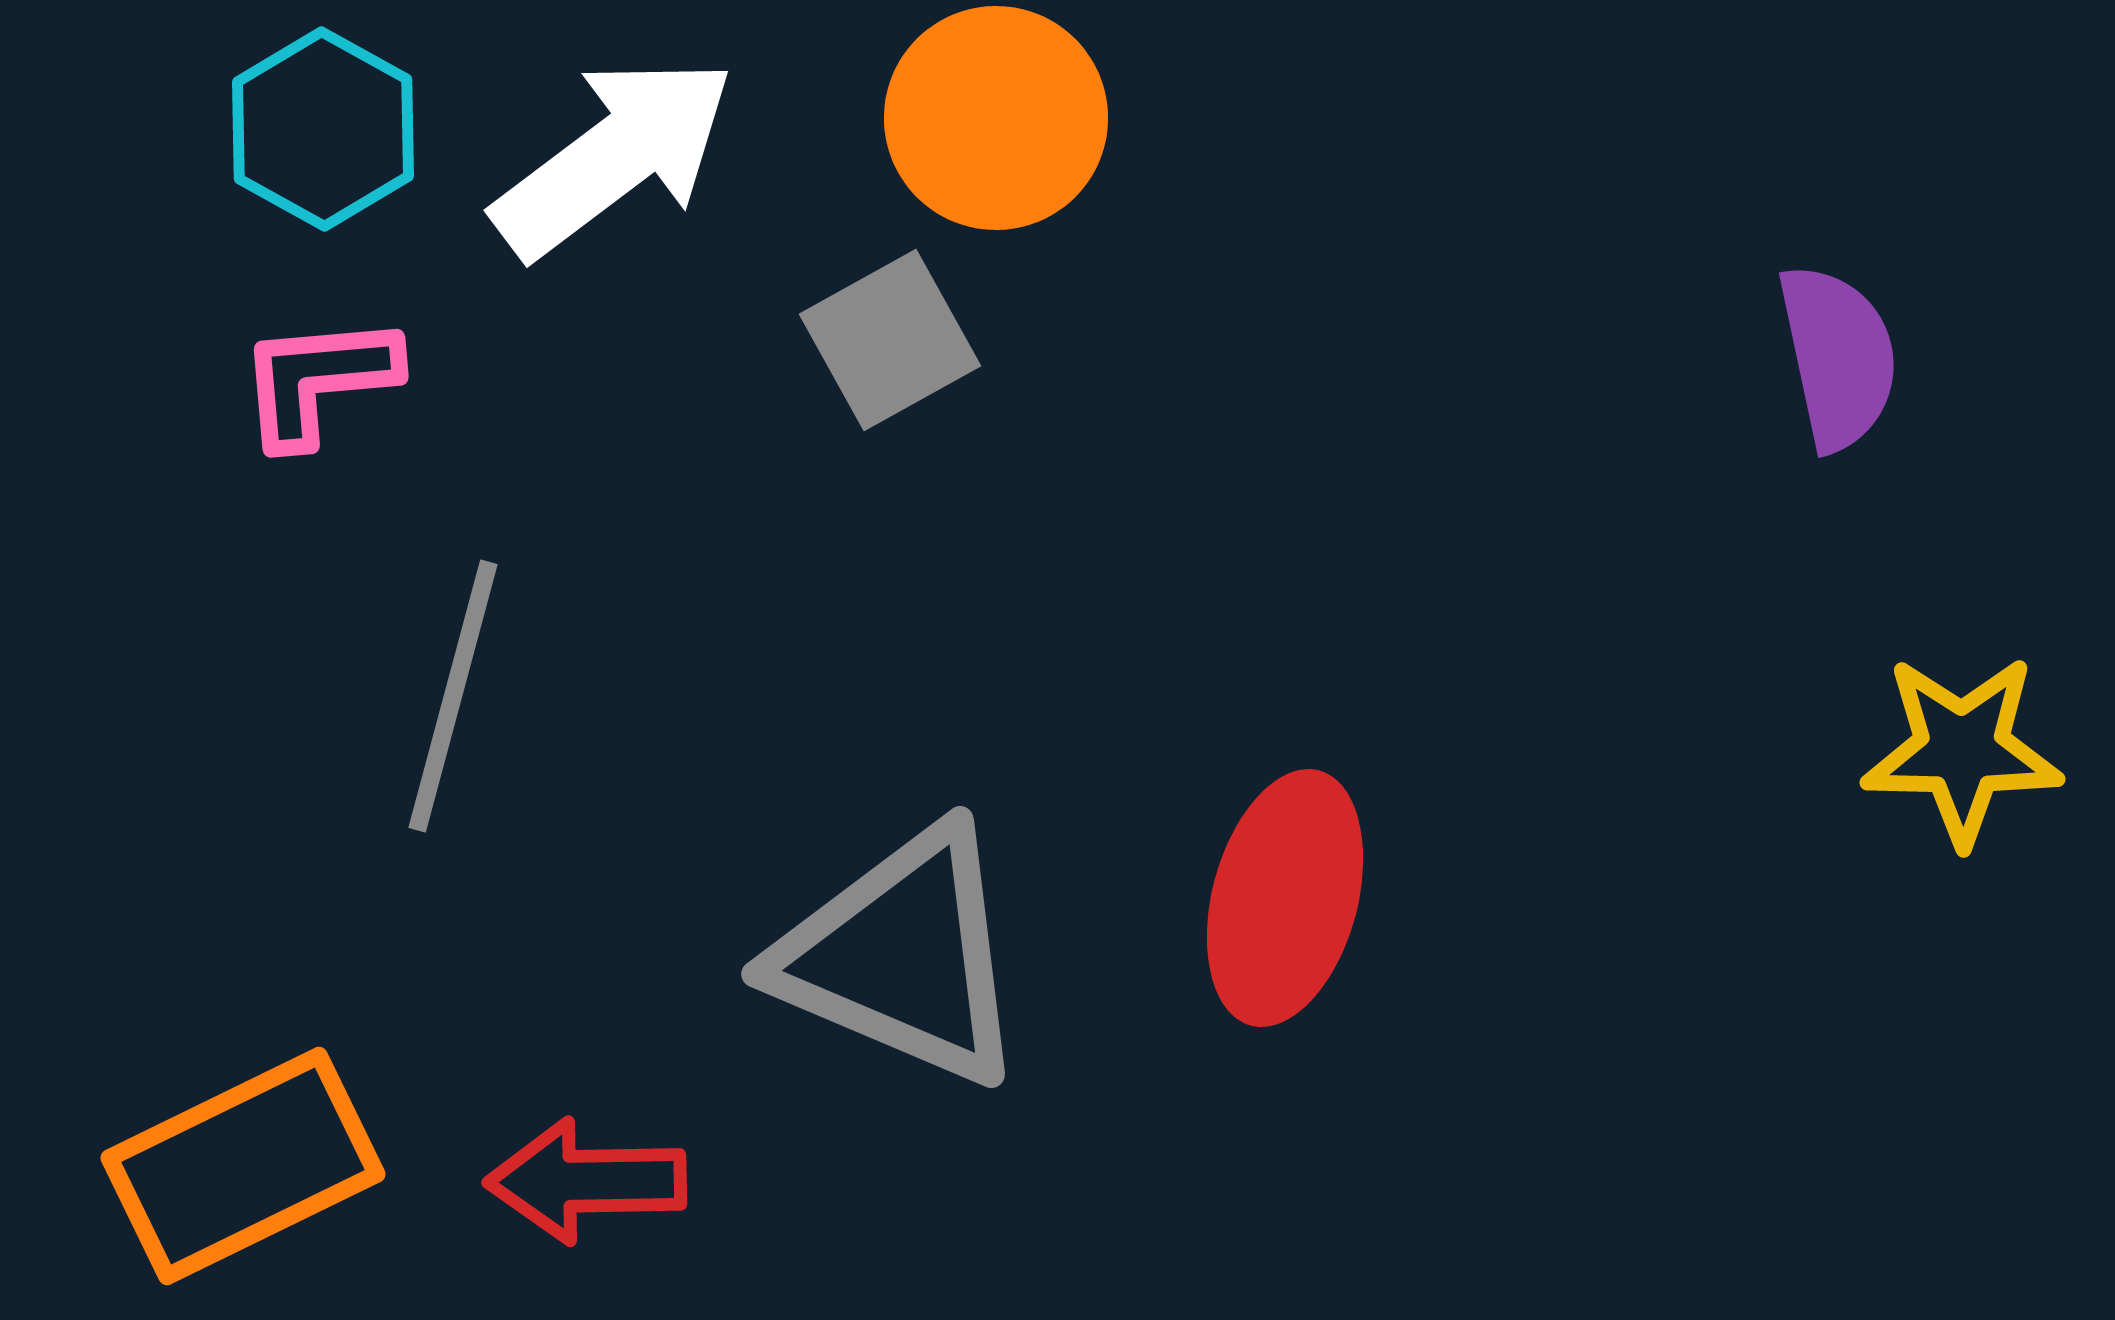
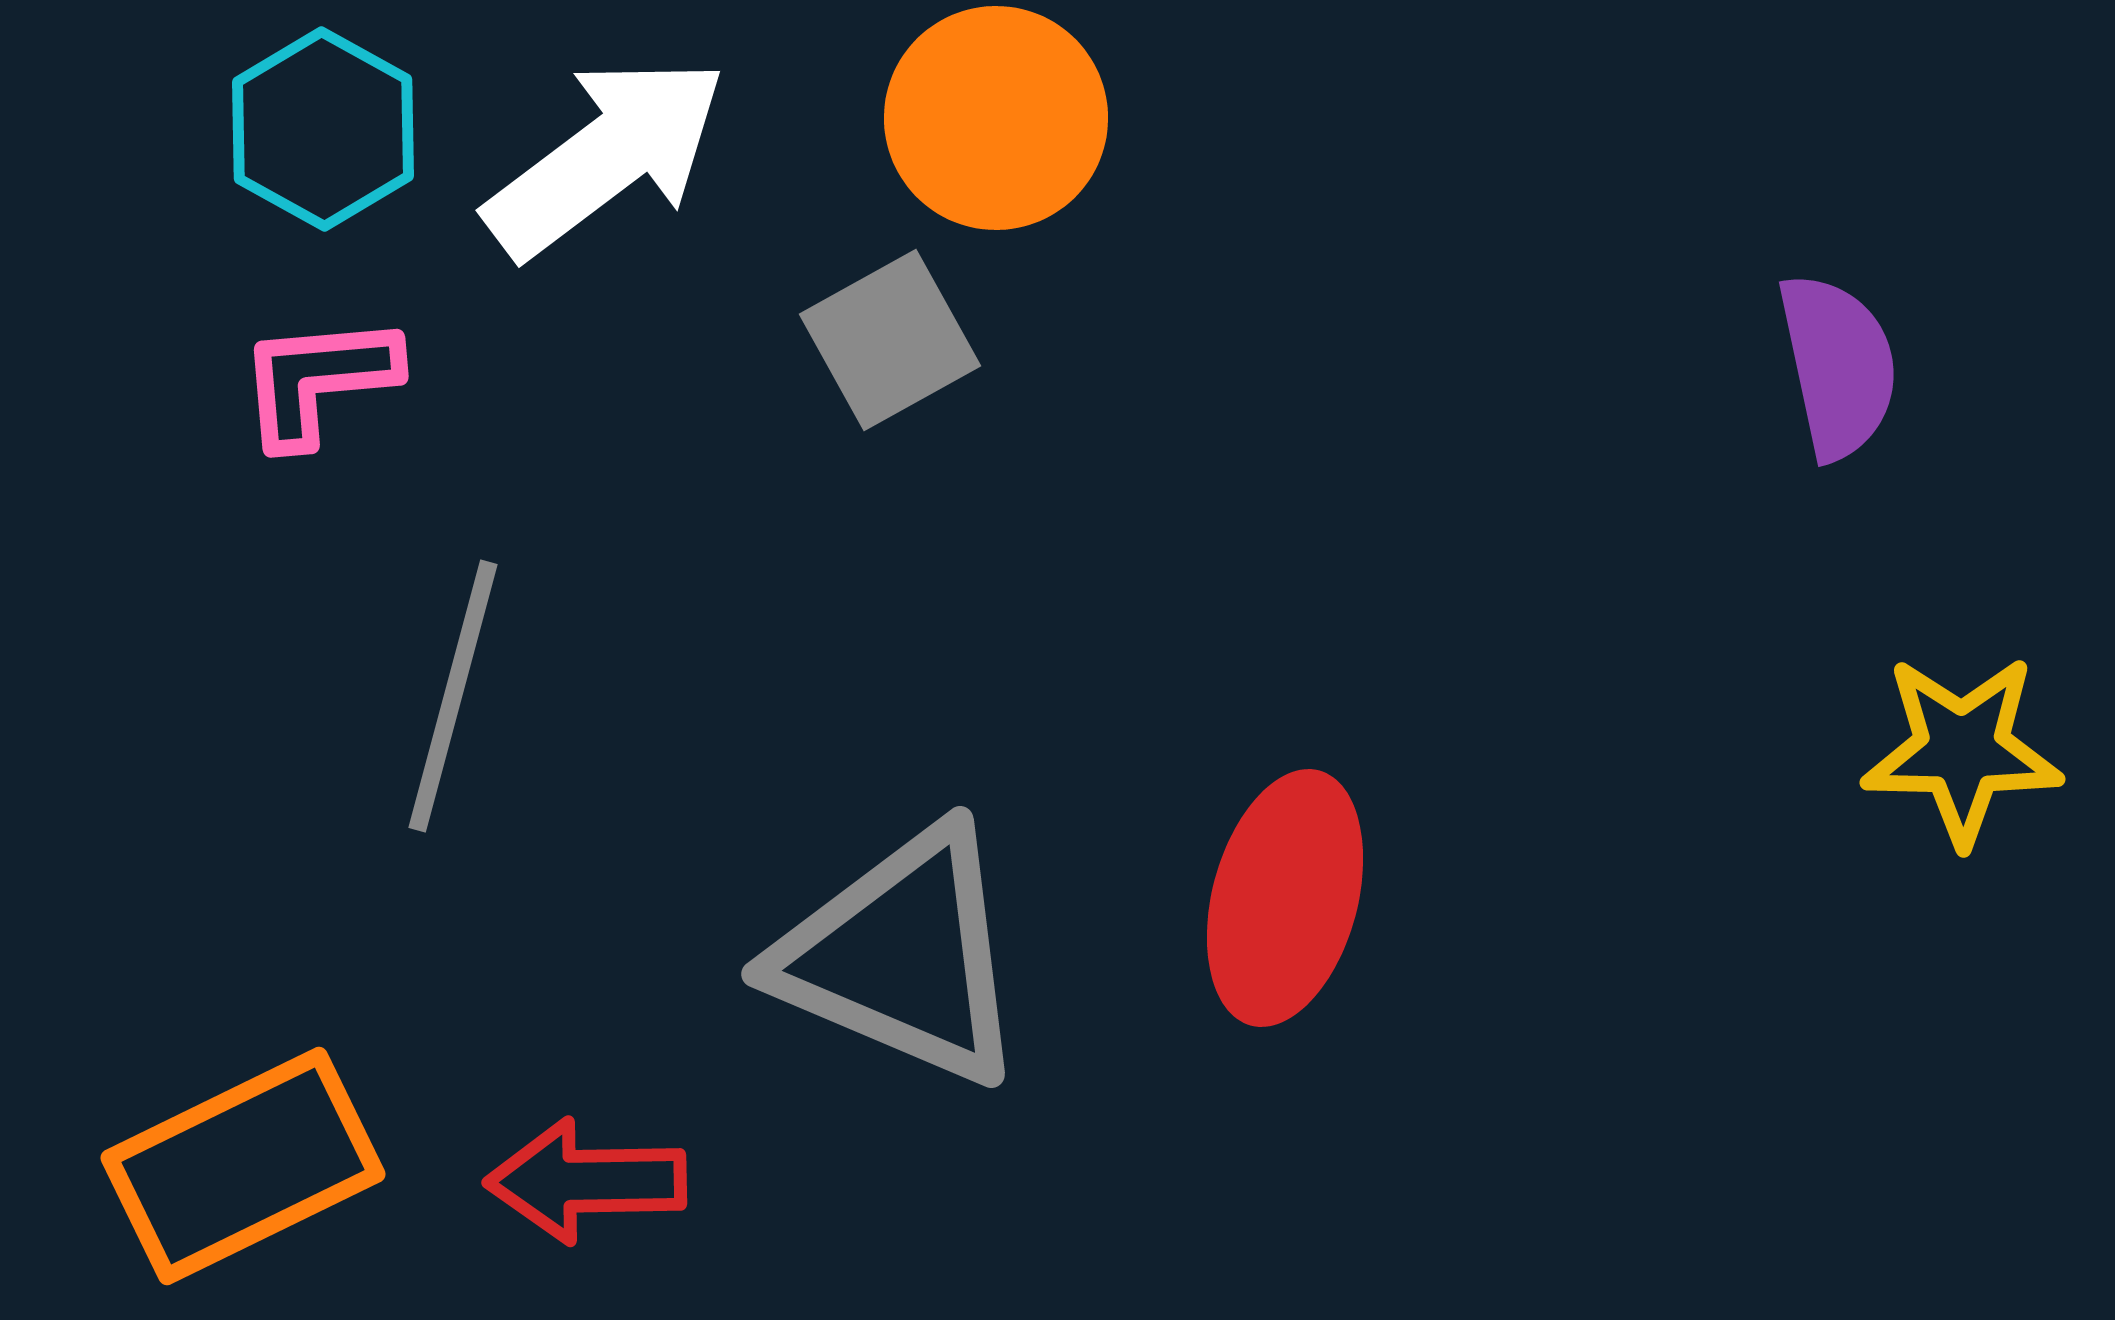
white arrow: moved 8 px left
purple semicircle: moved 9 px down
